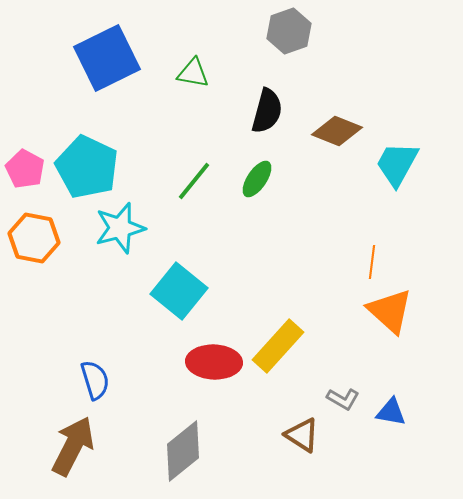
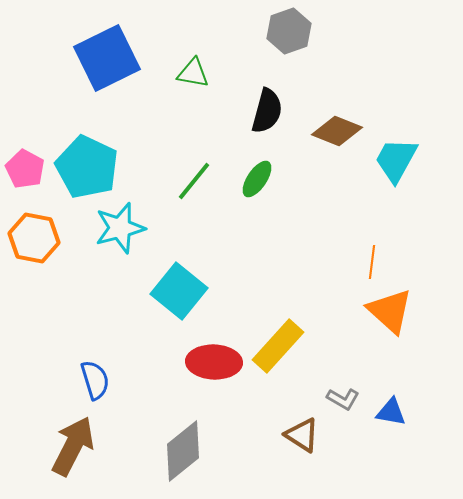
cyan trapezoid: moved 1 px left, 4 px up
